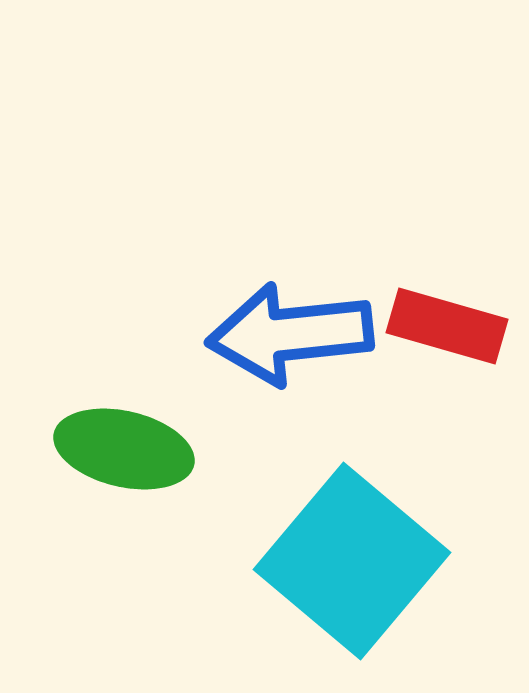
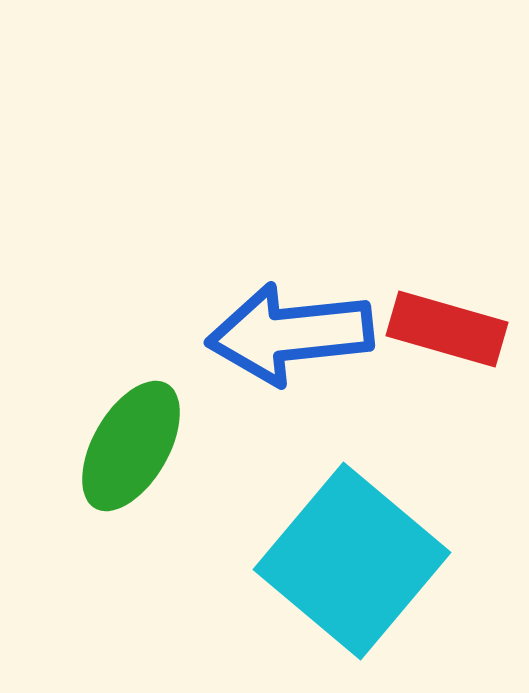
red rectangle: moved 3 px down
green ellipse: moved 7 px right, 3 px up; rotated 73 degrees counterclockwise
